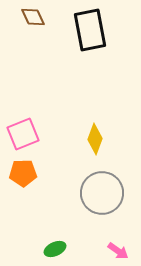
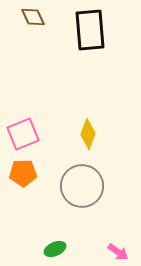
black rectangle: rotated 6 degrees clockwise
yellow diamond: moved 7 px left, 5 px up
gray circle: moved 20 px left, 7 px up
pink arrow: moved 1 px down
